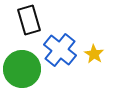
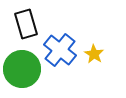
black rectangle: moved 3 px left, 4 px down
